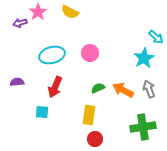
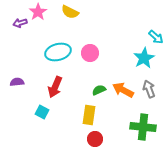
cyan ellipse: moved 6 px right, 3 px up
green semicircle: moved 1 px right, 2 px down
cyan square: rotated 24 degrees clockwise
green cross: rotated 15 degrees clockwise
